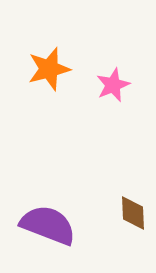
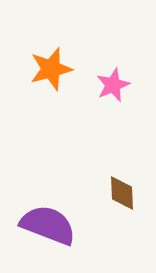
orange star: moved 2 px right
brown diamond: moved 11 px left, 20 px up
